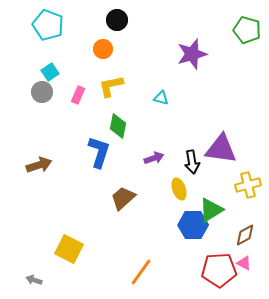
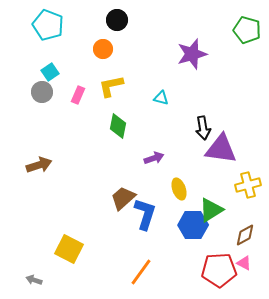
blue L-shape: moved 46 px right, 62 px down
black arrow: moved 11 px right, 34 px up
